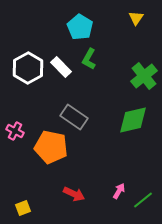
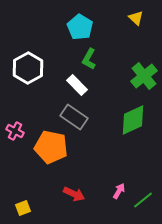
yellow triangle: rotated 21 degrees counterclockwise
white rectangle: moved 16 px right, 18 px down
green diamond: rotated 12 degrees counterclockwise
